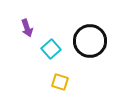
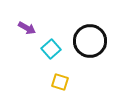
purple arrow: rotated 42 degrees counterclockwise
